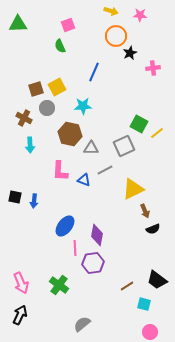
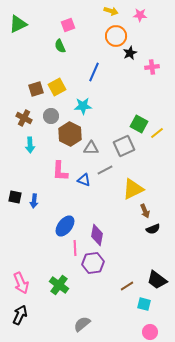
green triangle: rotated 24 degrees counterclockwise
pink cross: moved 1 px left, 1 px up
gray circle: moved 4 px right, 8 px down
brown hexagon: rotated 15 degrees clockwise
